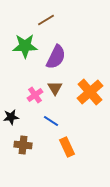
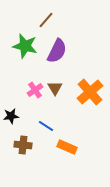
brown line: rotated 18 degrees counterclockwise
green star: rotated 15 degrees clockwise
purple semicircle: moved 1 px right, 6 px up
pink cross: moved 5 px up
black star: moved 1 px up
blue line: moved 5 px left, 5 px down
orange rectangle: rotated 42 degrees counterclockwise
